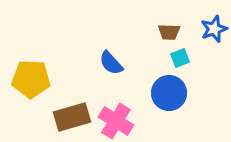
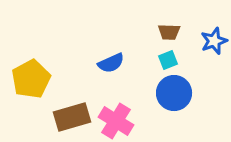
blue star: moved 12 px down
cyan square: moved 12 px left, 2 px down
blue semicircle: rotated 72 degrees counterclockwise
yellow pentagon: rotated 30 degrees counterclockwise
blue circle: moved 5 px right
